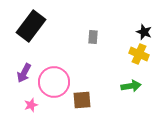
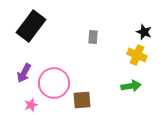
yellow cross: moved 2 px left, 1 px down
pink circle: moved 1 px down
